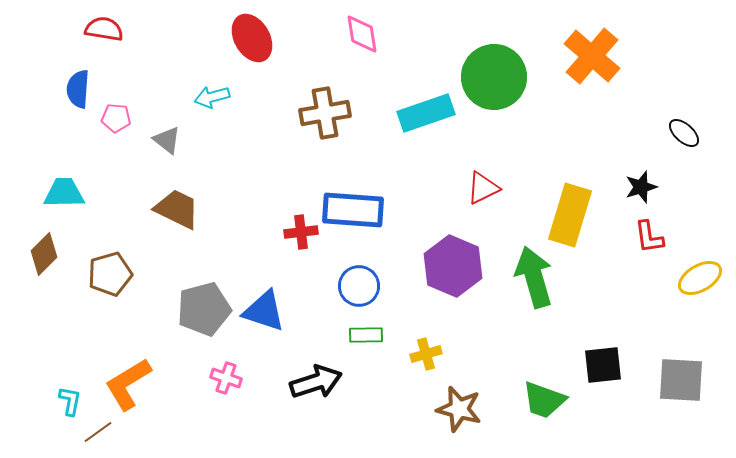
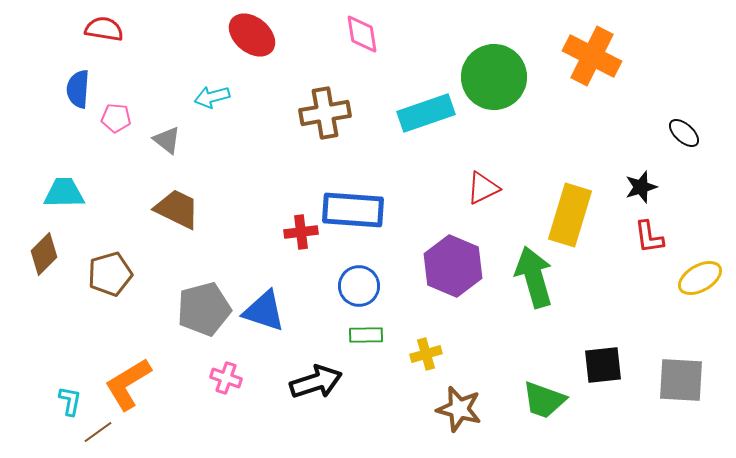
red ellipse: moved 3 px up; rotated 21 degrees counterclockwise
orange cross: rotated 14 degrees counterclockwise
